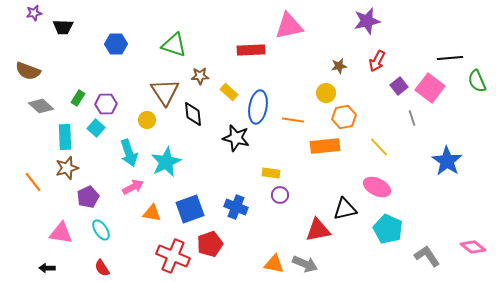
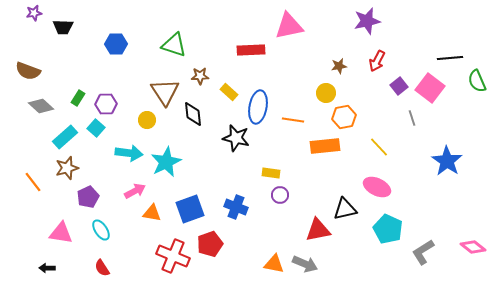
cyan rectangle at (65, 137): rotated 50 degrees clockwise
cyan arrow at (129, 153): rotated 64 degrees counterclockwise
pink arrow at (133, 187): moved 2 px right, 4 px down
gray L-shape at (427, 256): moved 4 px left, 4 px up; rotated 88 degrees counterclockwise
